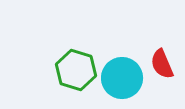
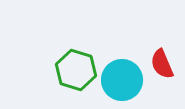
cyan circle: moved 2 px down
